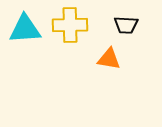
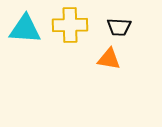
black trapezoid: moved 7 px left, 2 px down
cyan triangle: rotated 8 degrees clockwise
